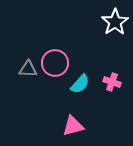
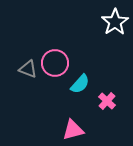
gray triangle: rotated 18 degrees clockwise
pink cross: moved 5 px left, 19 px down; rotated 24 degrees clockwise
pink triangle: moved 4 px down
